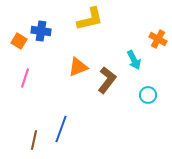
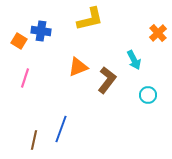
orange cross: moved 6 px up; rotated 18 degrees clockwise
